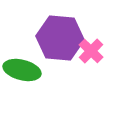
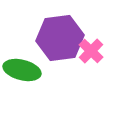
purple hexagon: rotated 12 degrees counterclockwise
